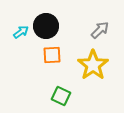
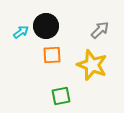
yellow star: moved 1 px left; rotated 16 degrees counterclockwise
green square: rotated 36 degrees counterclockwise
